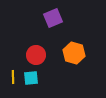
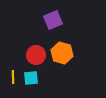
purple square: moved 2 px down
orange hexagon: moved 12 px left
